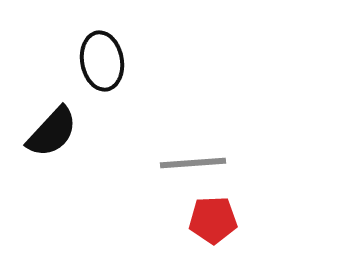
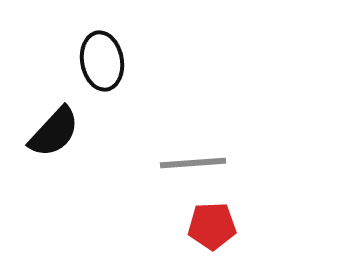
black semicircle: moved 2 px right
red pentagon: moved 1 px left, 6 px down
